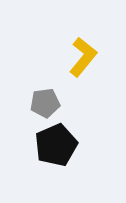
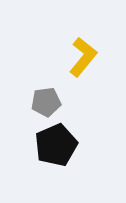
gray pentagon: moved 1 px right, 1 px up
